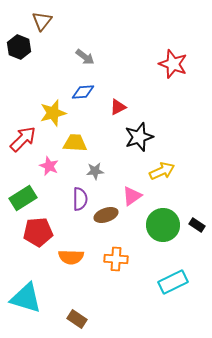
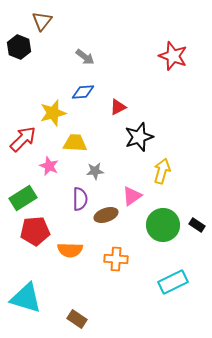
red star: moved 8 px up
yellow arrow: rotated 50 degrees counterclockwise
red pentagon: moved 3 px left, 1 px up
orange semicircle: moved 1 px left, 7 px up
